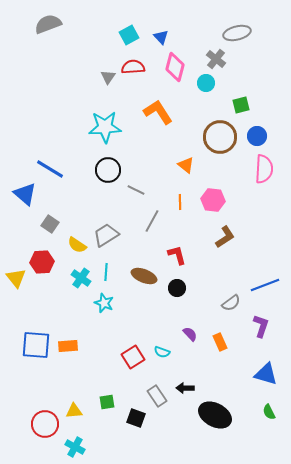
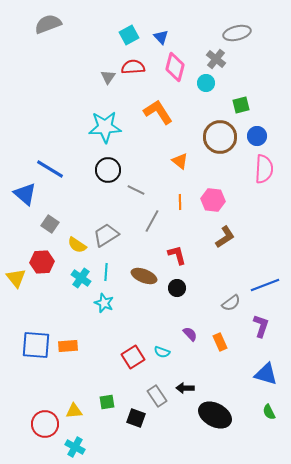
orange triangle at (186, 165): moved 6 px left, 4 px up
